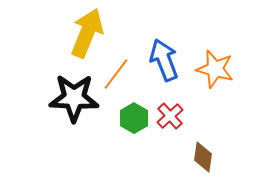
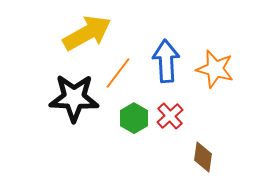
yellow arrow: rotated 39 degrees clockwise
blue arrow: moved 2 px right, 1 px down; rotated 18 degrees clockwise
orange line: moved 2 px right, 1 px up
